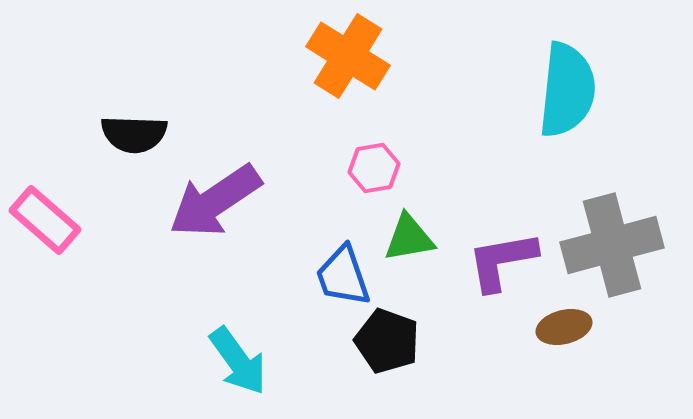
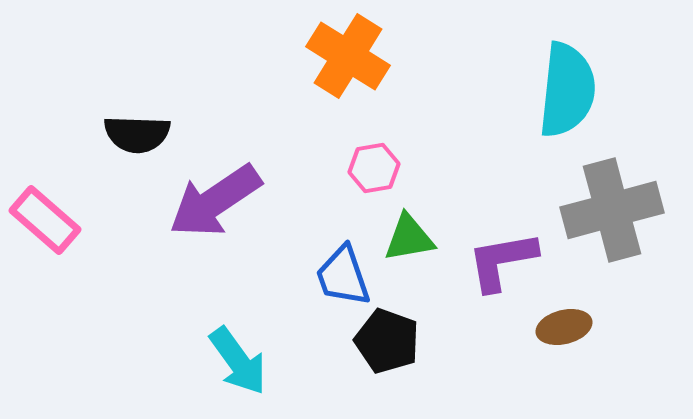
black semicircle: moved 3 px right
gray cross: moved 35 px up
